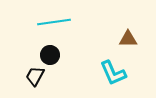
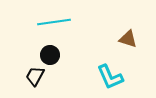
brown triangle: rotated 18 degrees clockwise
cyan L-shape: moved 3 px left, 4 px down
